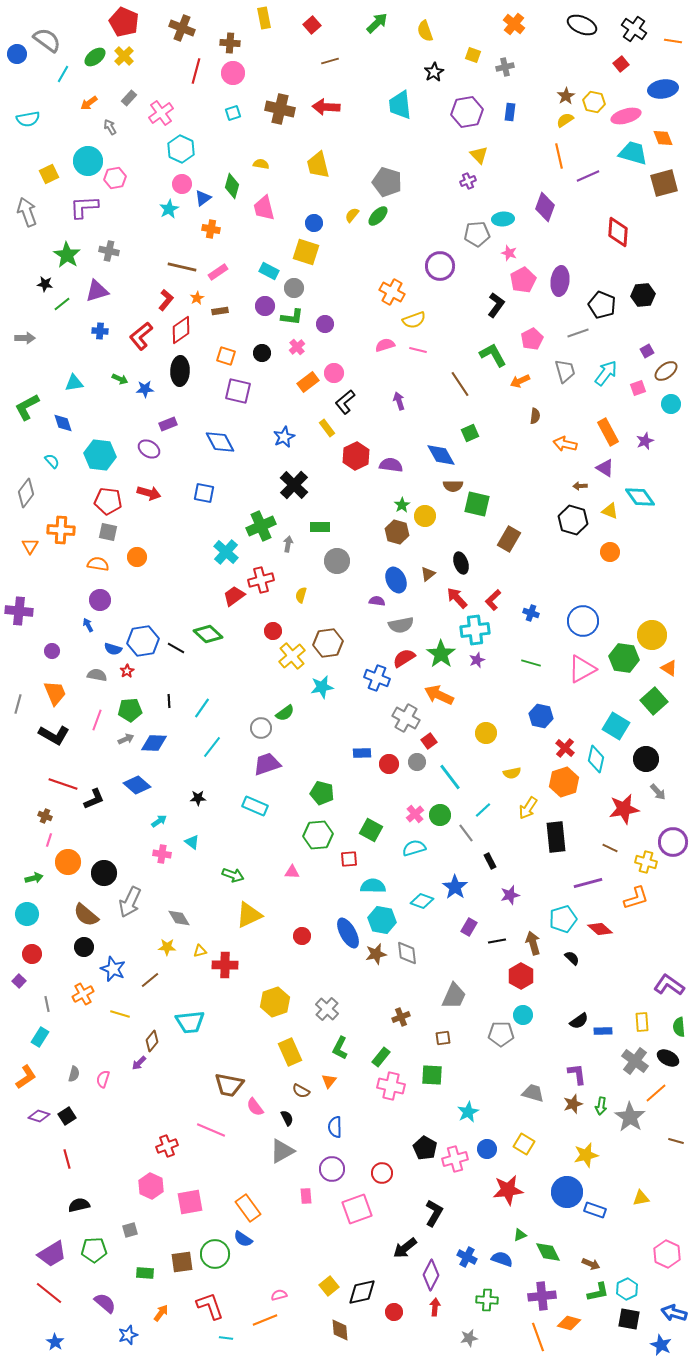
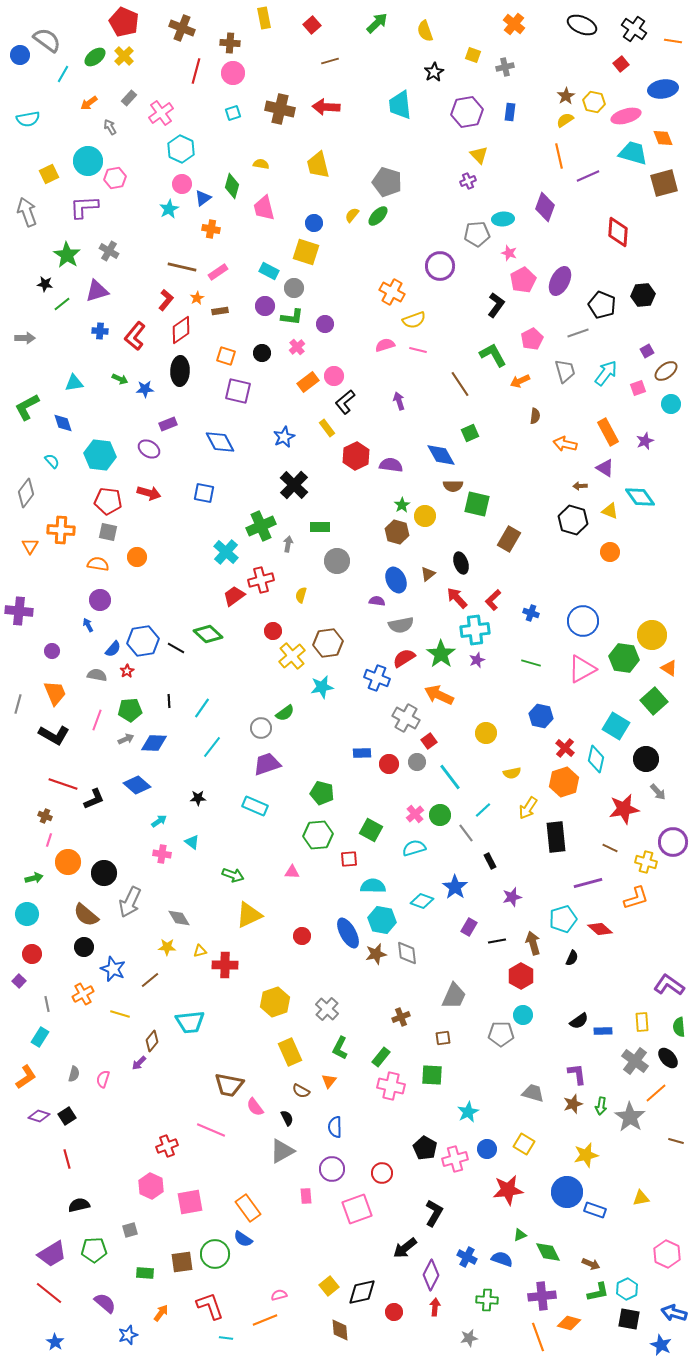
blue circle at (17, 54): moved 3 px right, 1 px down
gray cross at (109, 251): rotated 18 degrees clockwise
purple ellipse at (560, 281): rotated 20 degrees clockwise
red L-shape at (141, 336): moved 6 px left; rotated 12 degrees counterclockwise
pink circle at (334, 373): moved 3 px down
blue semicircle at (113, 649): rotated 66 degrees counterclockwise
purple star at (510, 895): moved 2 px right, 2 px down
black semicircle at (572, 958): rotated 70 degrees clockwise
black ellipse at (668, 1058): rotated 20 degrees clockwise
